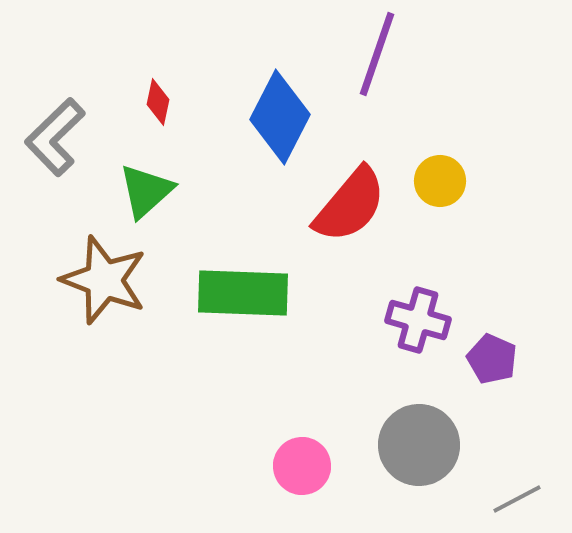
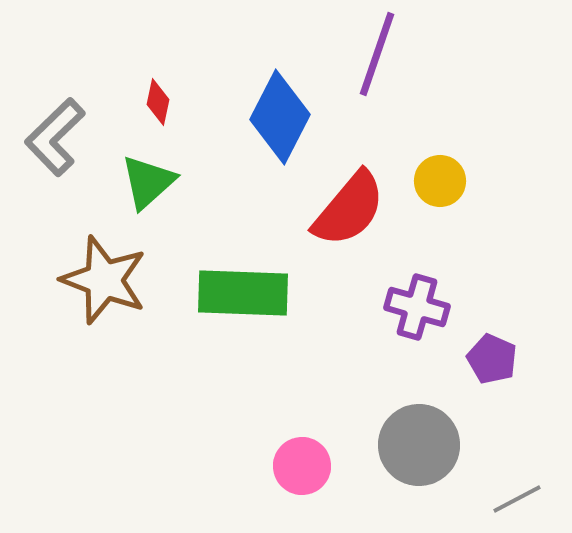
green triangle: moved 2 px right, 9 px up
red semicircle: moved 1 px left, 4 px down
purple cross: moved 1 px left, 13 px up
